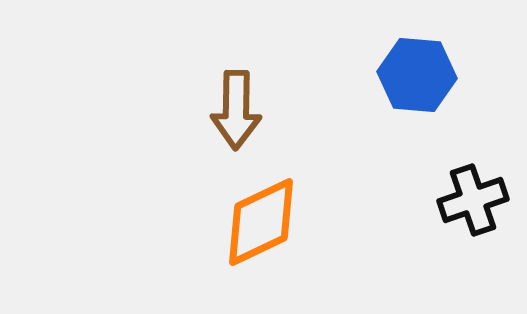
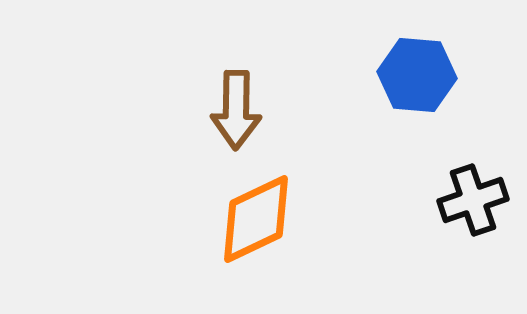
orange diamond: moved 5 px left, 3 px up
